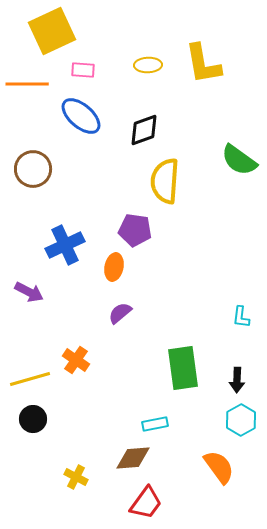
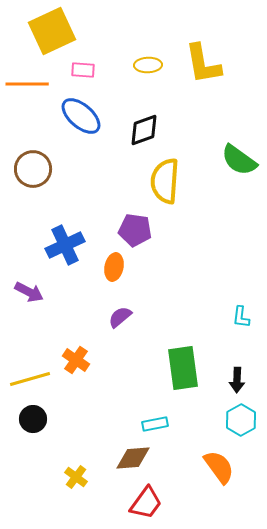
purple semicircle: moved 4 px down
yellow cross: rotated 10 degrees clockwise
